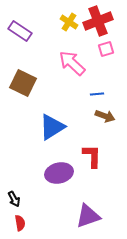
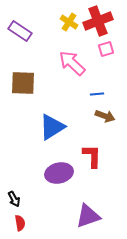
brown square: rotated 24 degrees counterclockwise
